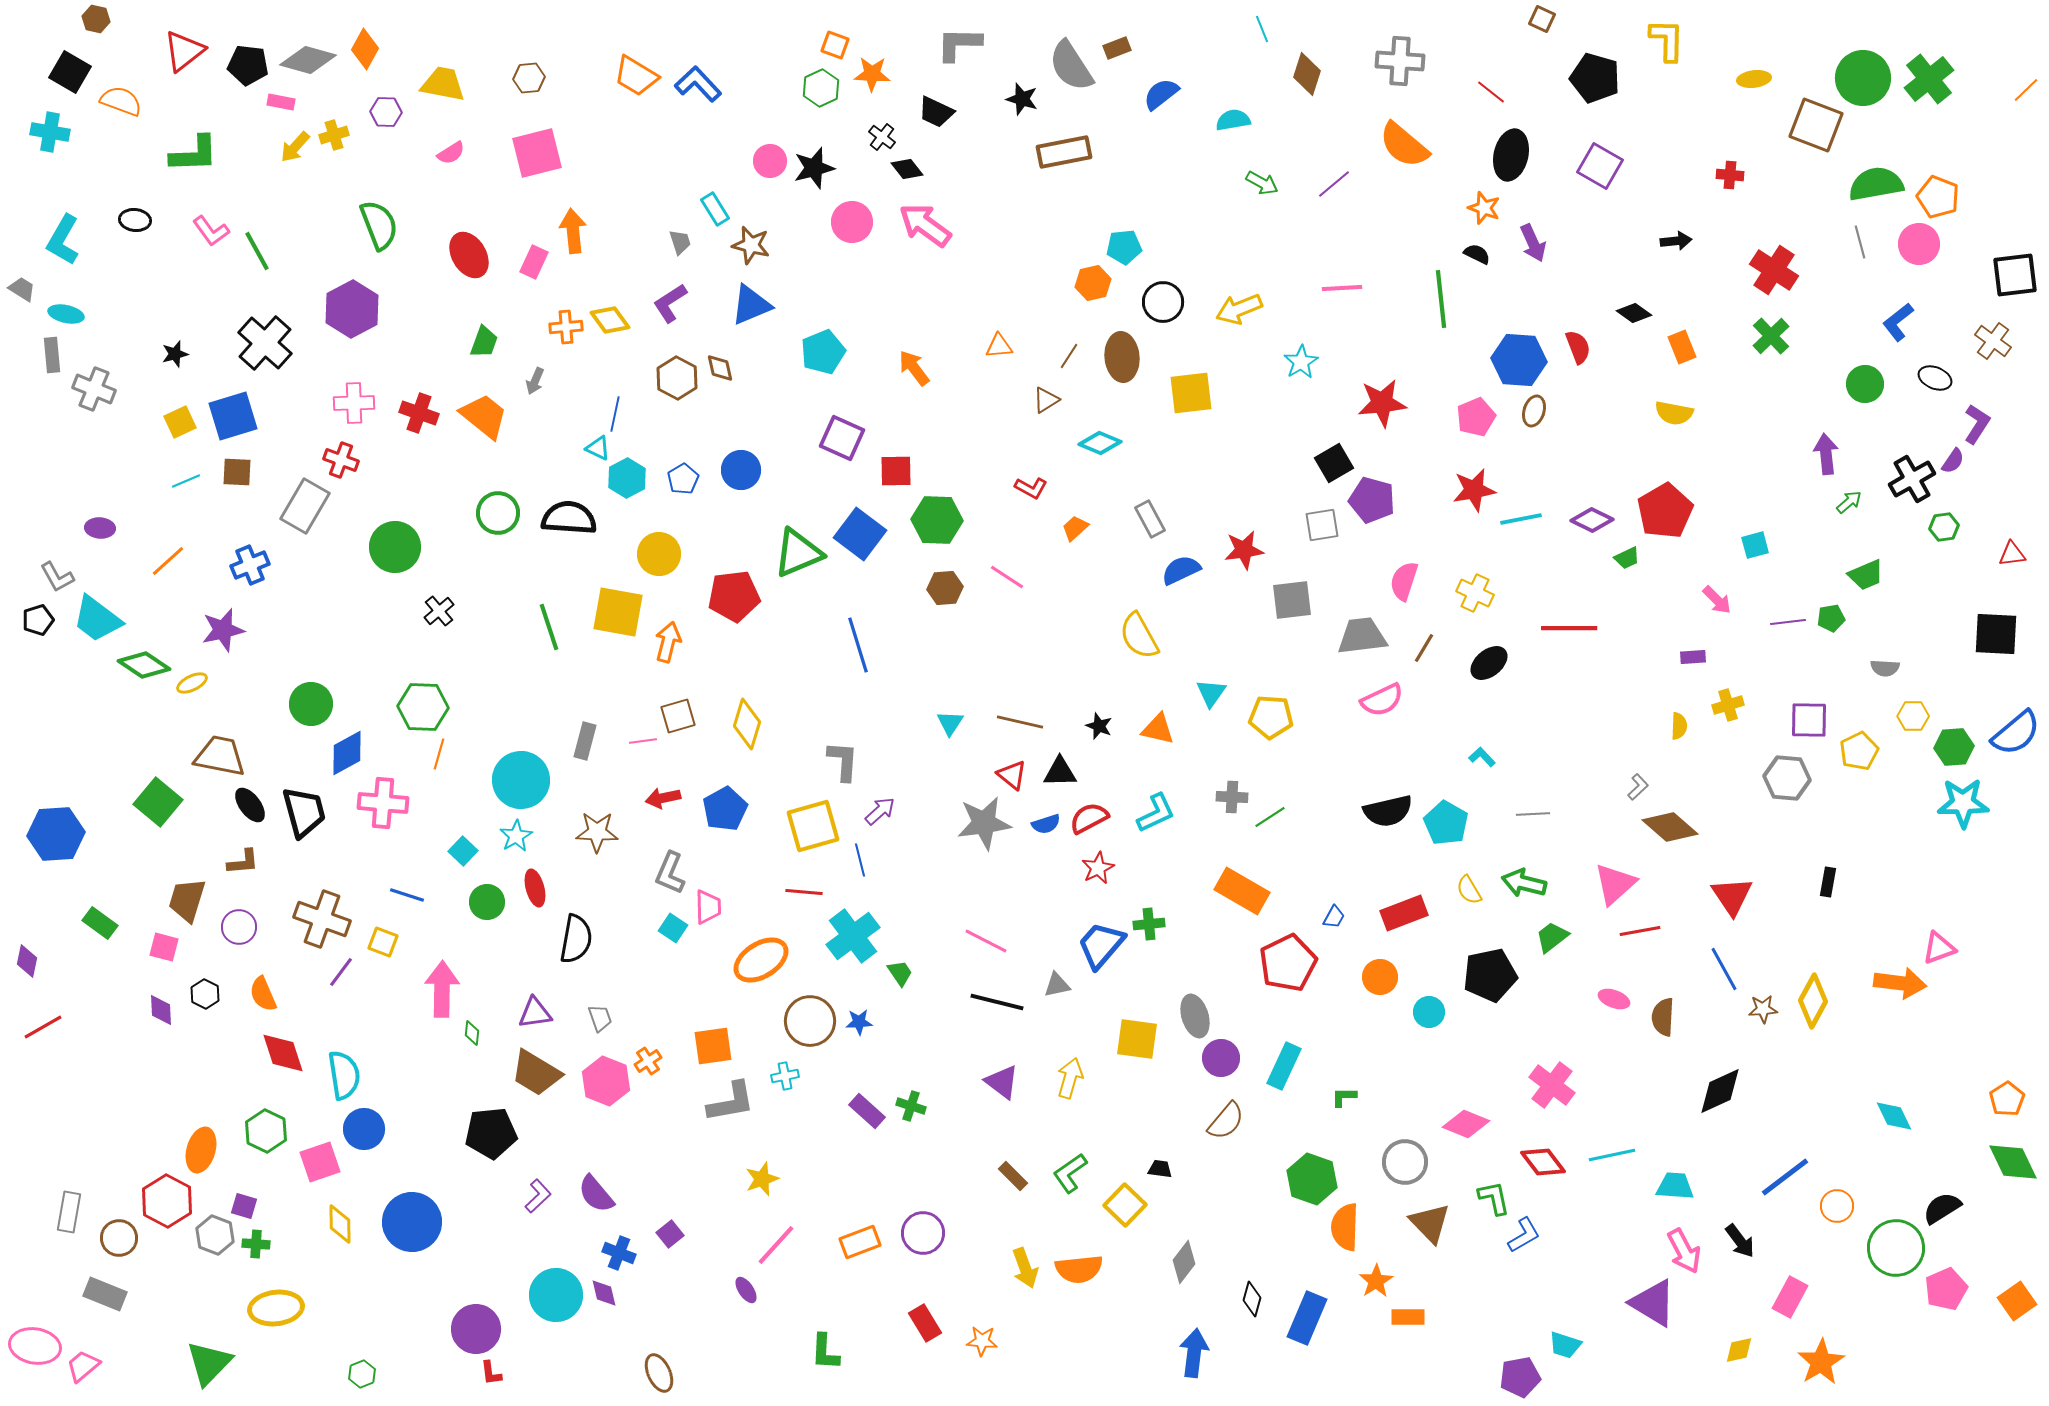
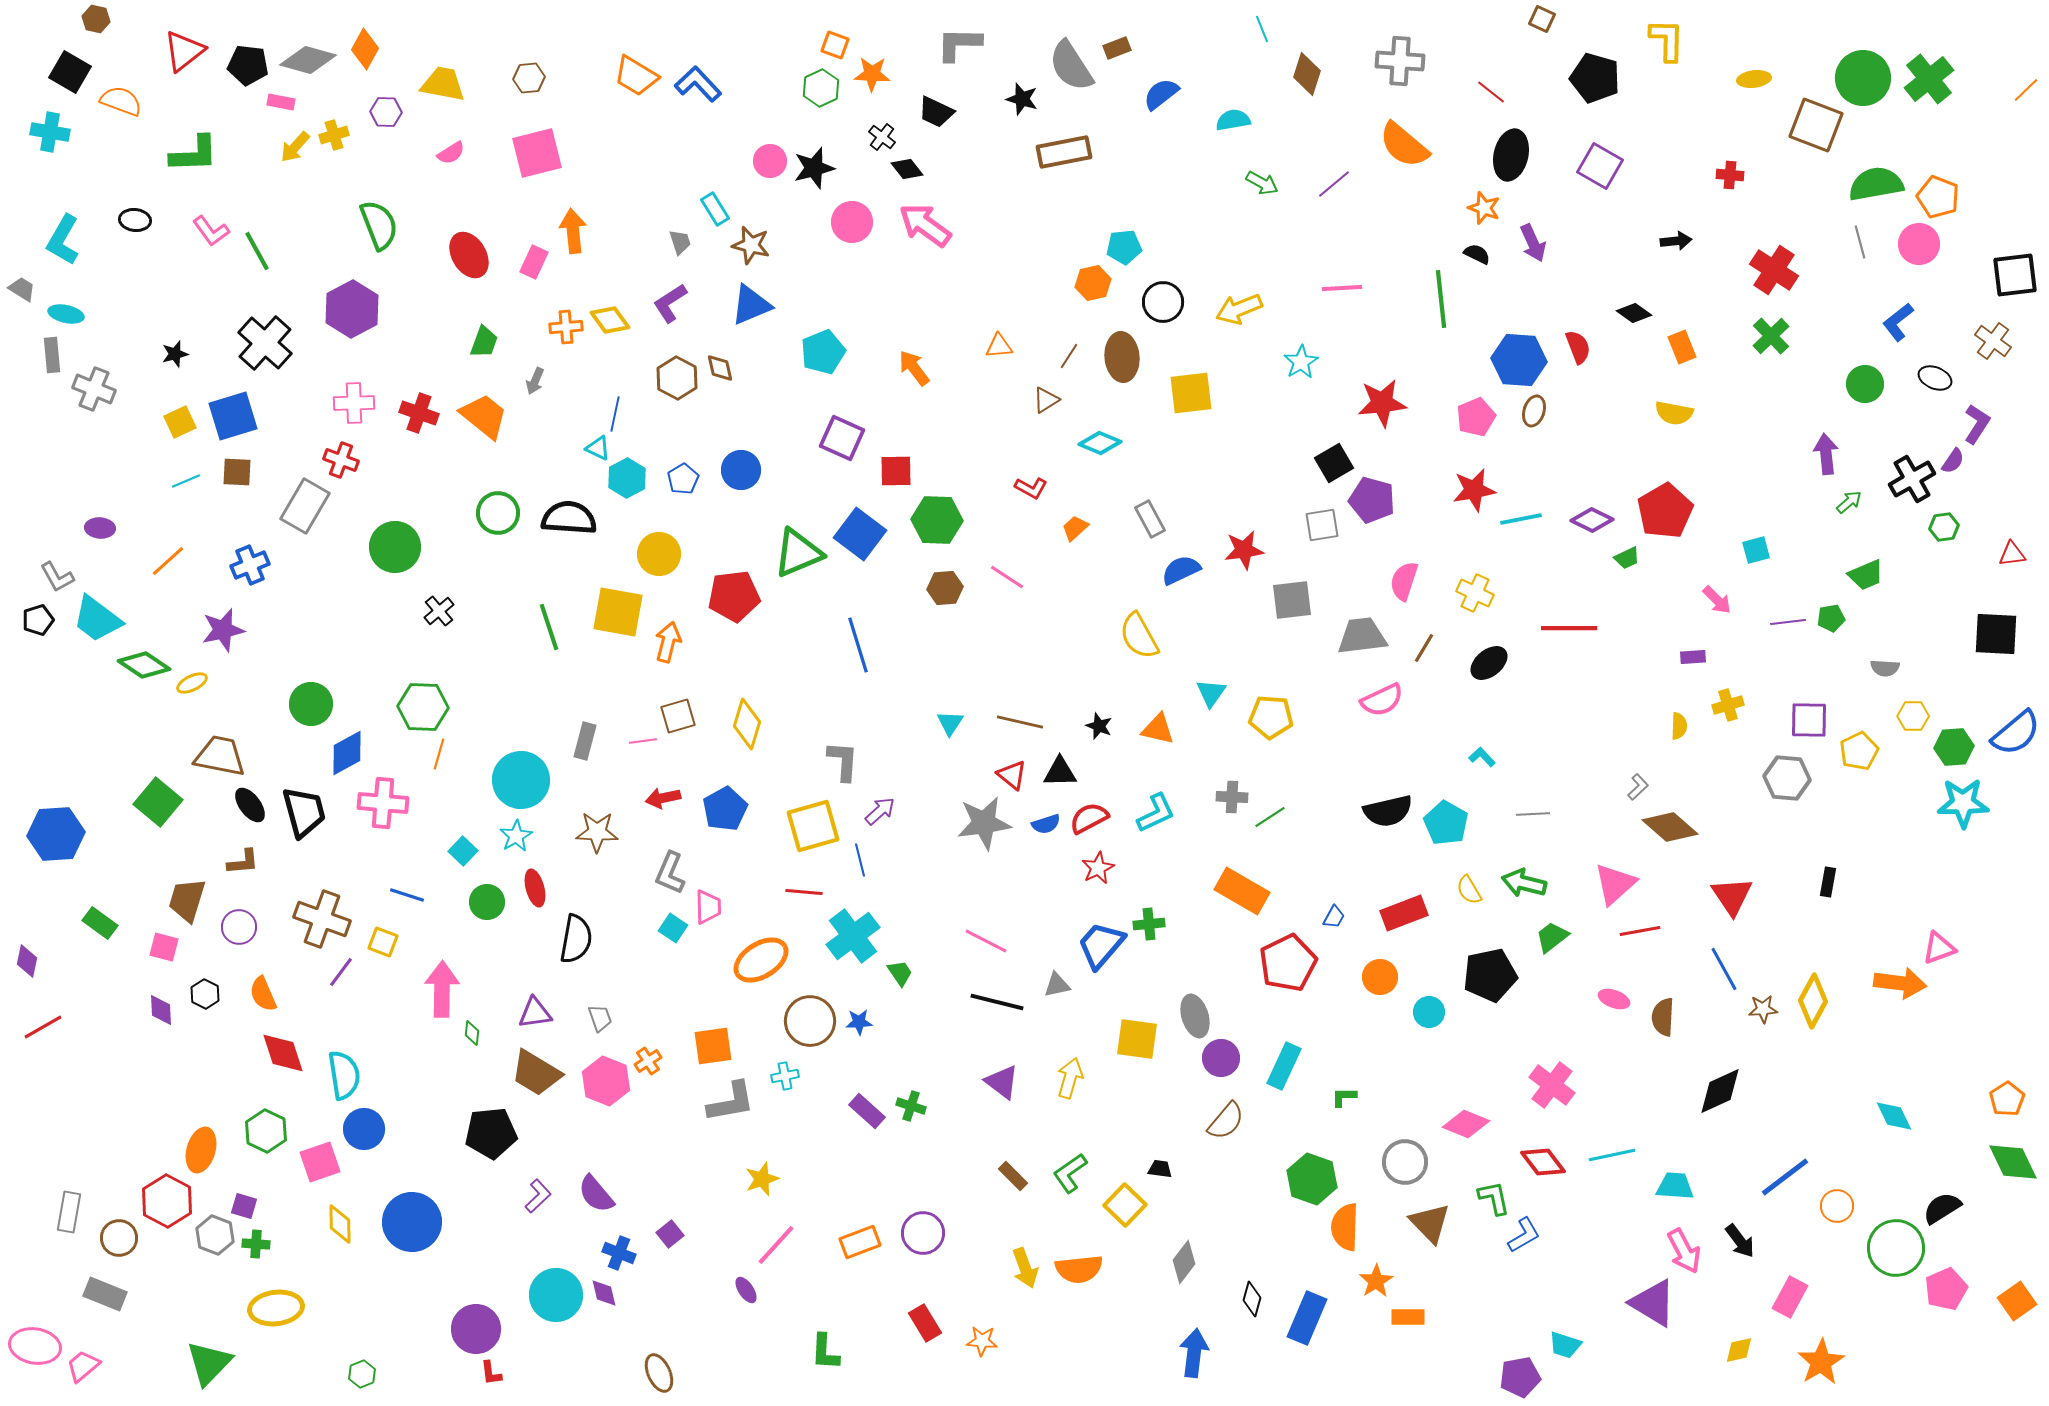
cyan square at (1755, 545): moved 1 px right, 5 px down
